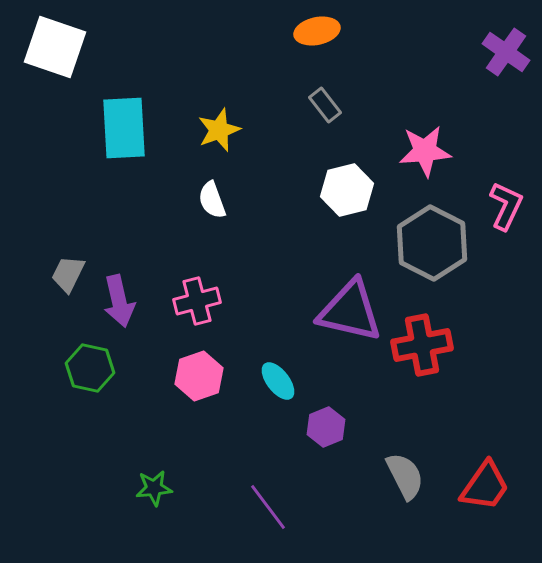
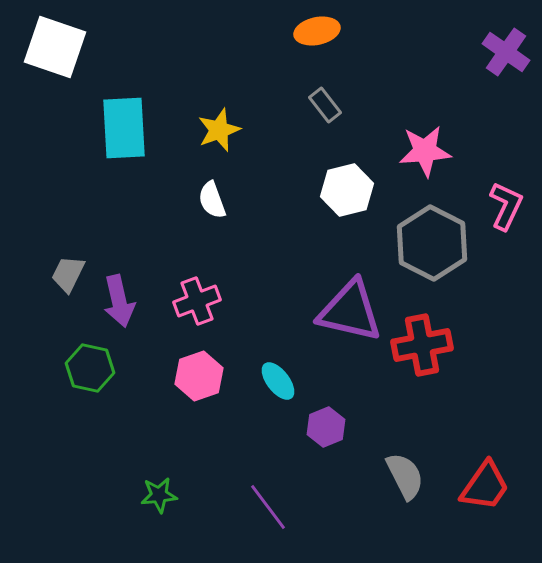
pink cross: rotated 6 degrees counterclockwise
green star: moved 5 px right, 7 px down
